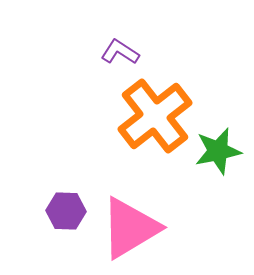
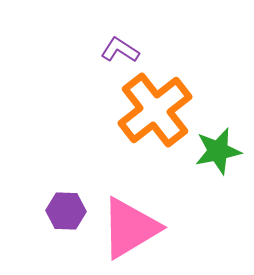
purple L-shape: moved 2 px up
orange cross: moved 6 px up
